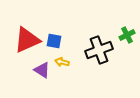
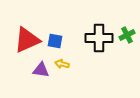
blue square: moved 1 px right
black cross: moved 12 px up; rotated 20 degrees clockwise
yellow arrow: moved 2 px down
purple triangle: moved 1 px left; rotated 24 degrees counterclockwise
